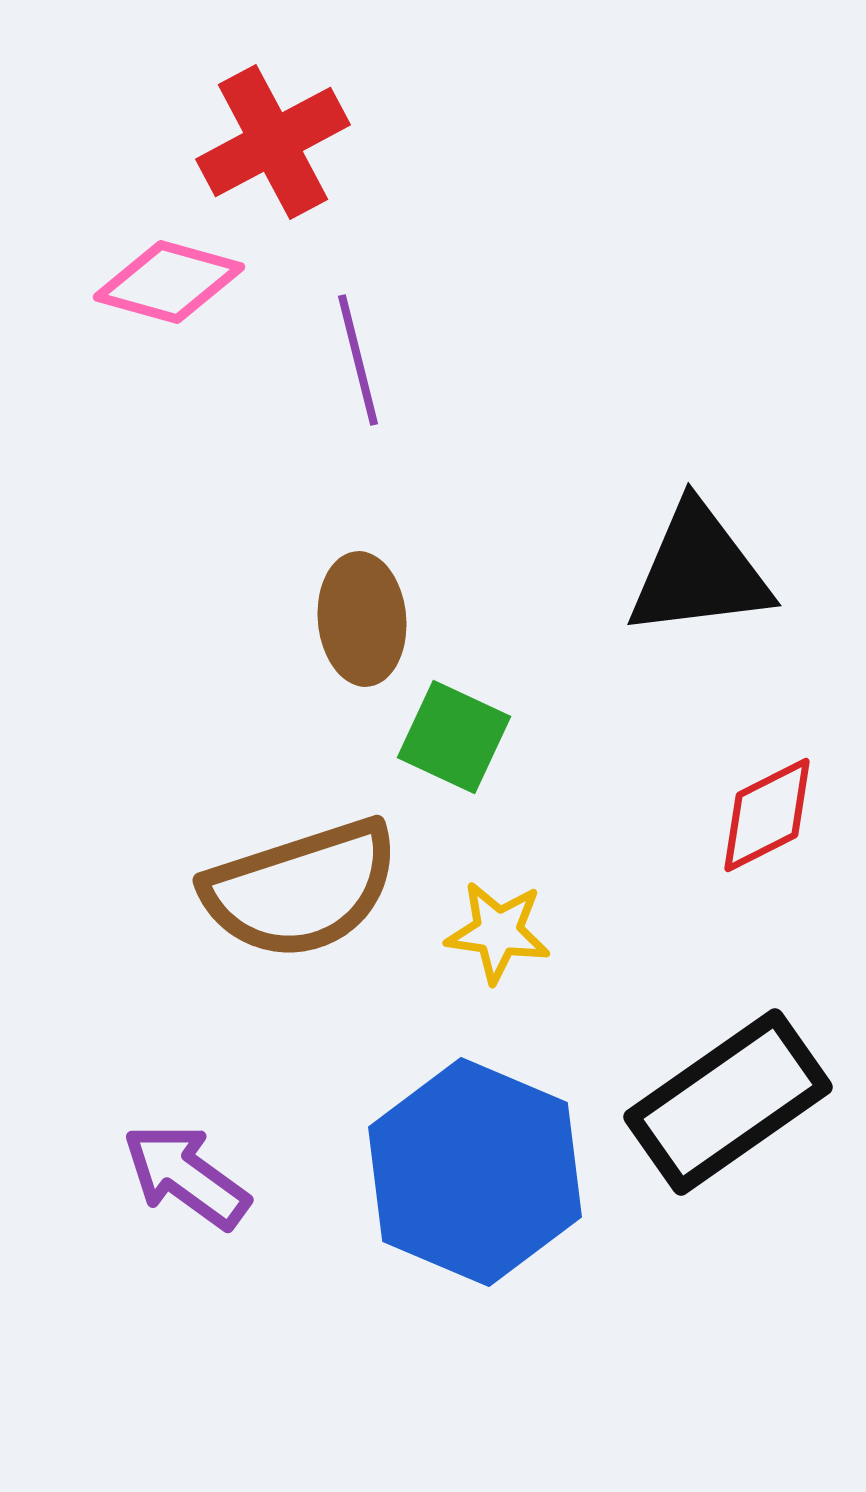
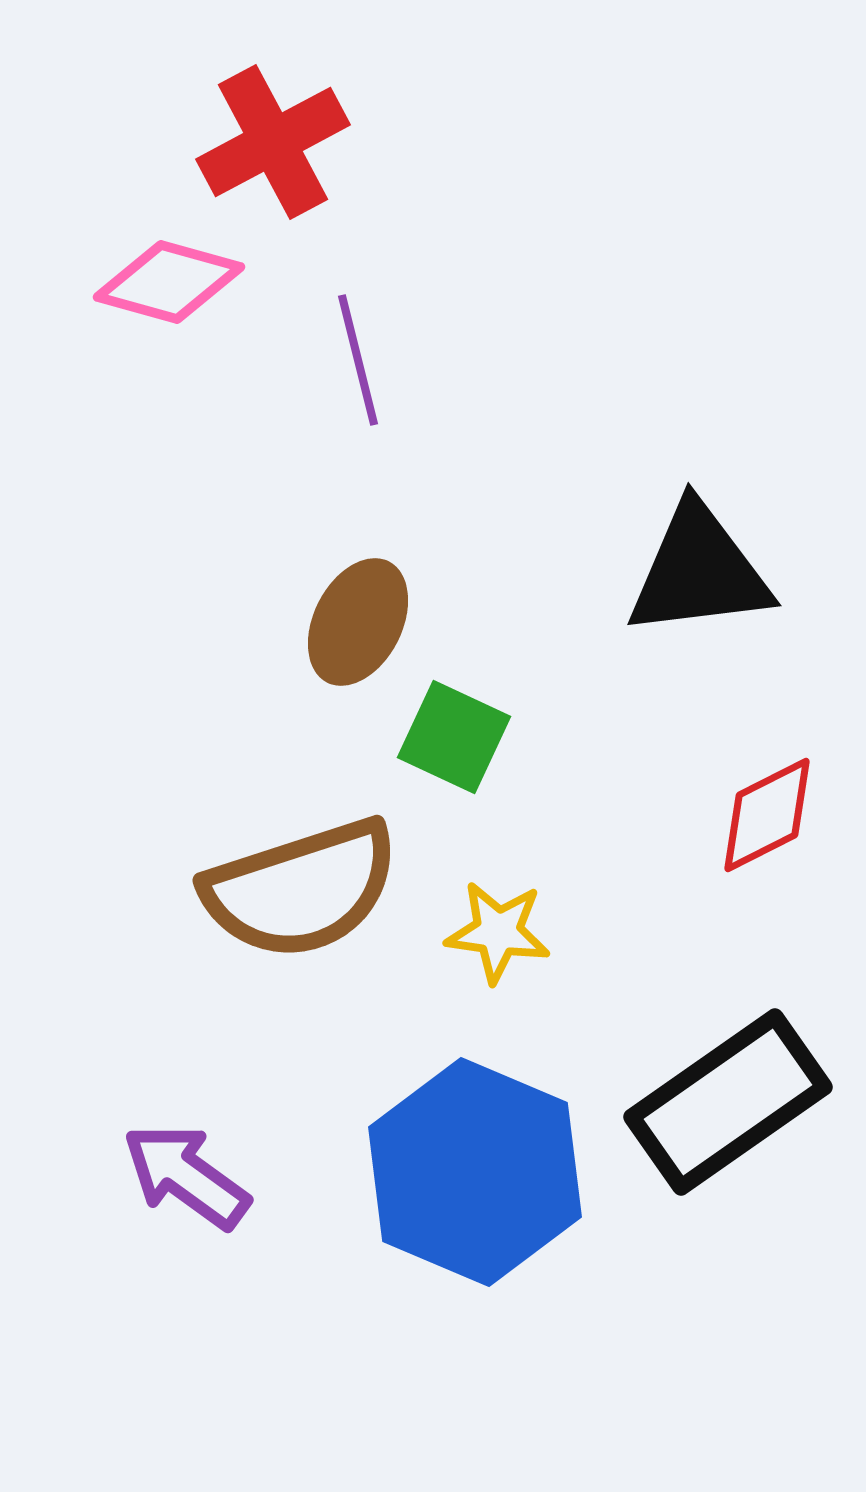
brown ellipse: moved 4 px left, 3 px down; rotated 32 degrees clockwise
